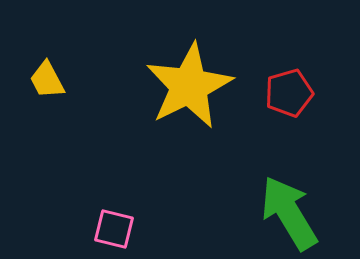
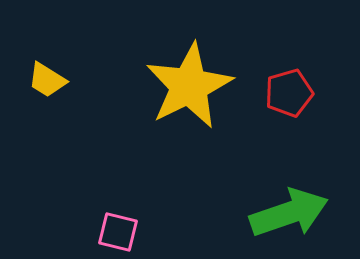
yellow trapezoid: rotated 30 degrees counterclockwise
green arrow: rotated 102 degrees clockwise
pink square: moved 4 px right, 3 px down
